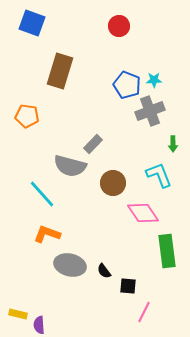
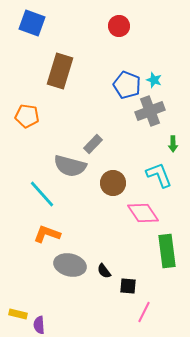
cyan star: rotated 21 degrees clockwise
